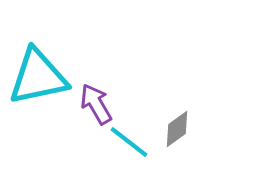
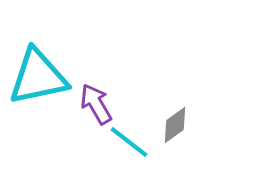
gray diamond: moved 2 px left, 4 px up
